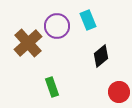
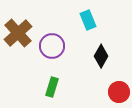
purple circle: moved 5 px left, 20 px down
brown cross: moved 10 px left, 10 px up
black diamond: rotated 20 degrees counterclockwise
green rectangle: rotated 36 degrees clockwise
